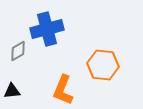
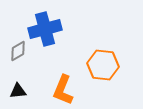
blue cross: moved 2 px left
black triangle: moved 6 px right
